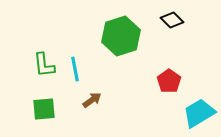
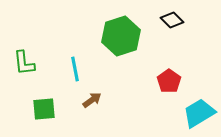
green L-shape: moved 20 px left, 2 px up
